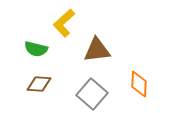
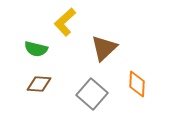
yellow L-shape: moved 1 px right, 1 px up
brown triangle: moved 7 px right, 2 px up; rotated 36 degrees counterclockwise
orange diamond: moved 2 px left
